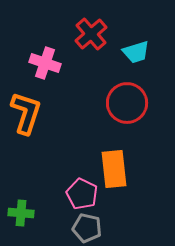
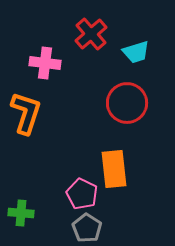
pink cross: rotated 12 degrees counterclockwise
gray pentagon: rotated 20 degrees clockwise
